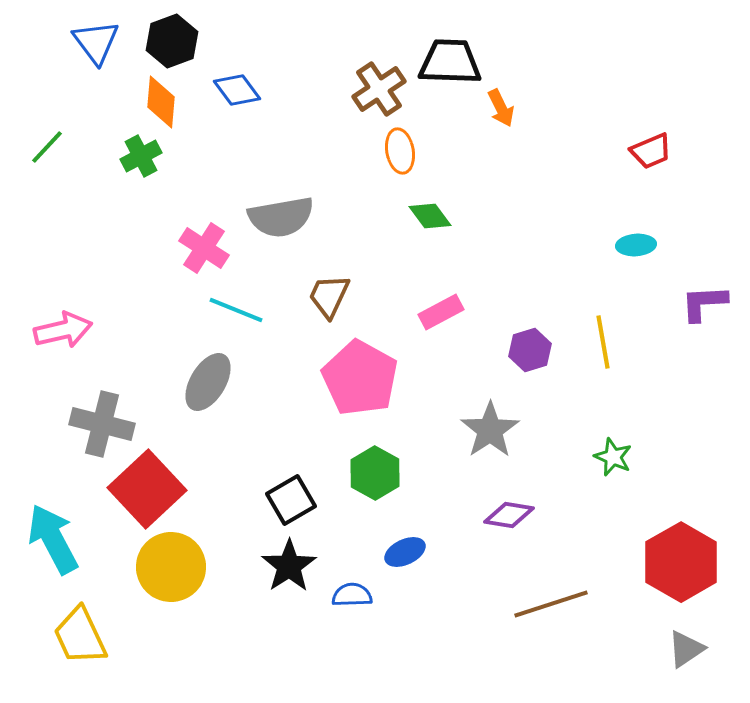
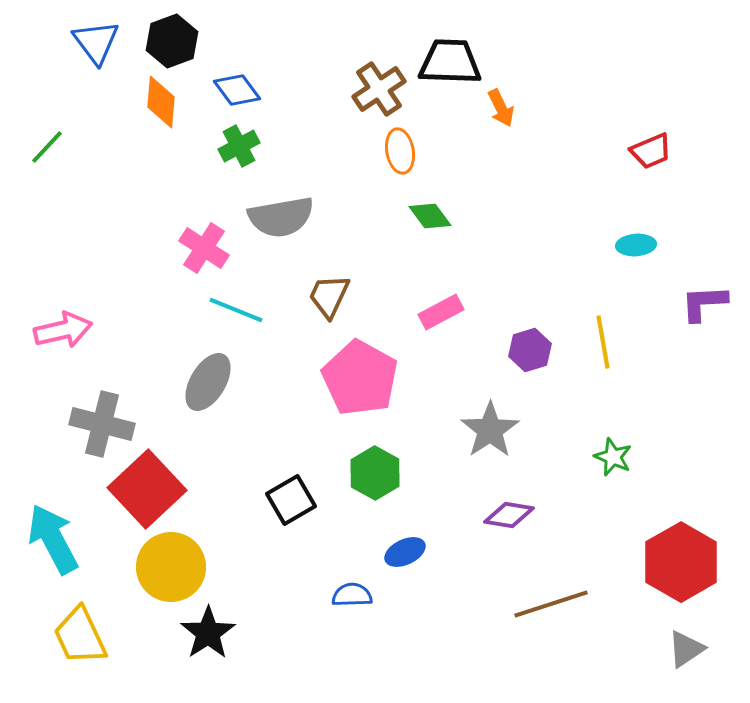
green cross: moved 98 px right, 10 px up
black star: moved 81 px left, 67 px down
